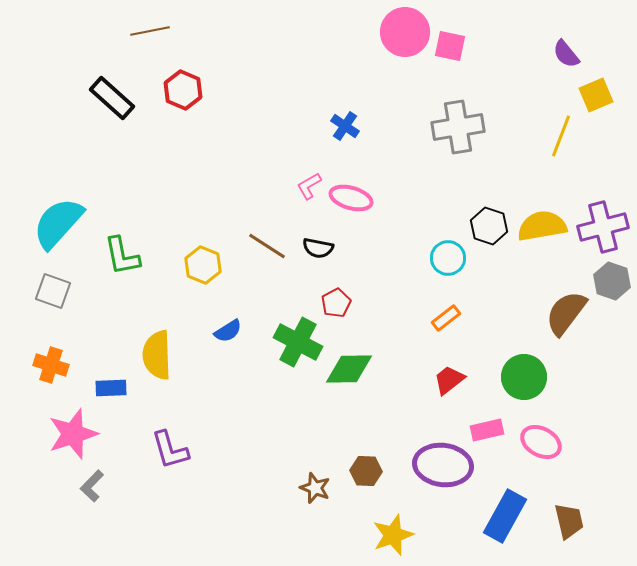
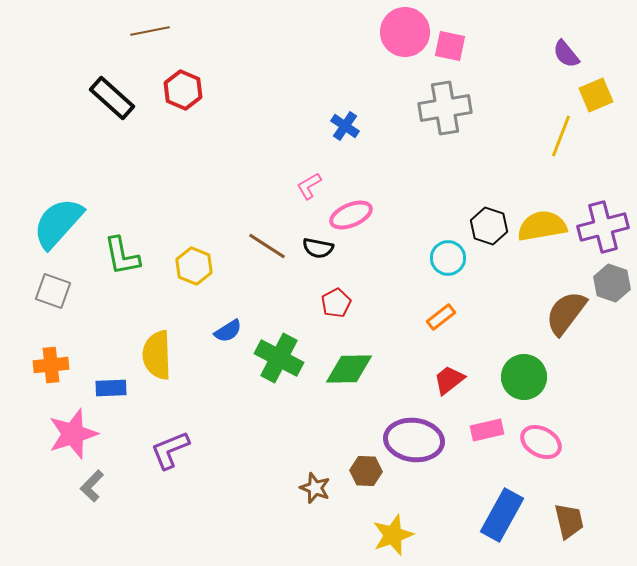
gray cross at (458, 127): moved 13 px left, 19 px up
pink ellipse at (351, 198): moved 17 px down; rotated 39 degrees counterclockwise
yellow hexagon at (203, 265): moved 9 px left, 1 px down
gray hexagon at (612, 281): moved 2 px down
orange rectangle at (446, 318): moved 5 px left, 1 px up
green cross at (298, 342): moved 19 px left, 16 px down
orange cross at (51, 365): rotated 24 degrees counterclockwise
purple L-shape at (170, 450): rotated 84 degrees clockwise
purple ellipse at (443, 465): moved 29 px left, 25 px up
blue rectangle at (505, 516): moved 3 px left, 1 px up
